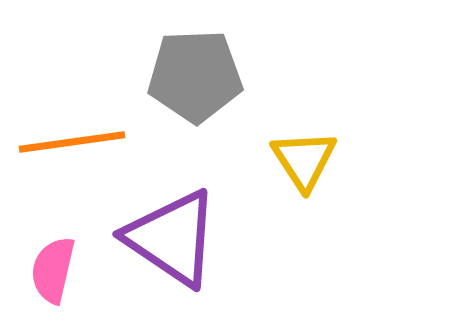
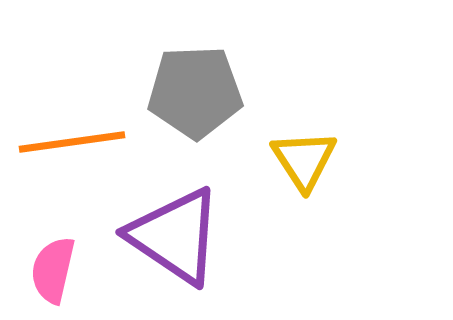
gray pentagon: moved 16 px down
purple triangle: moved 3 px right, 2 px up
